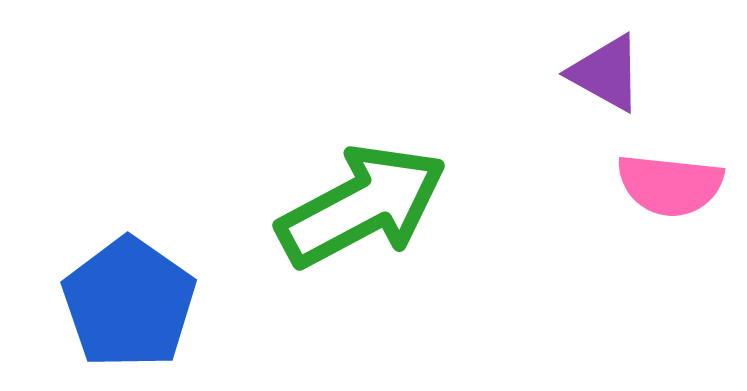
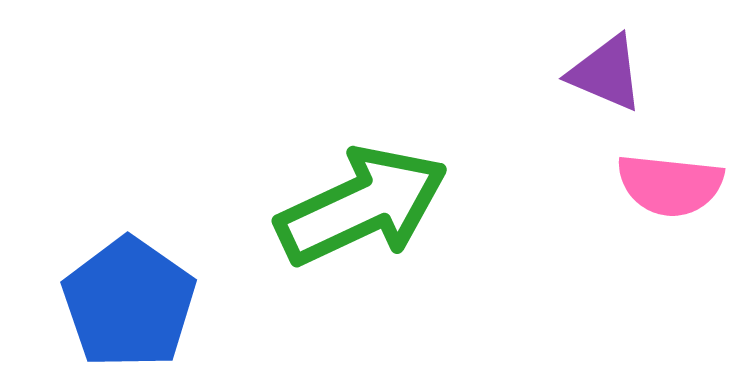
purple triangle: rotated 6 degrees counterclockwise
green arrow: rotated 3 degrees clockwise
